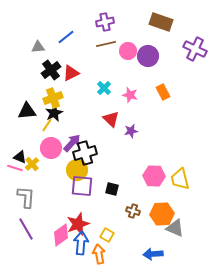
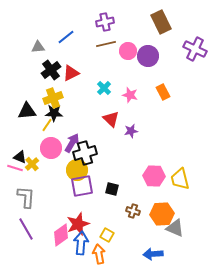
brown rectangle at (161, 22): rotated 45 degrees clockwise
black star at (54, 113): rotated 30 degrees clockwise
purple arrow at (72, 143): rotated 12 degrees counterclockwise
purple square at (82, 186): rotated 15 degrees counterclockwise
